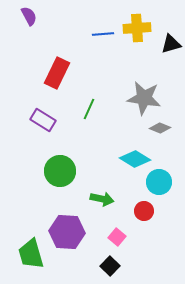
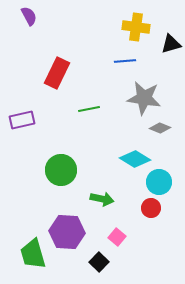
yellow cross: moved 1 px left, 1 px up; rotated 12 degrees clockwise
blue line: moved 22 px right, 27 px down
green line: rotated 55 degrees clockwise
purple rectangle: moved 21 px left; rotated 45 degrees counterclockwise
green circle: moved 1 px right, 1 px up
red circle: moved 7 px right, 3 px up
green trapezoid: moved 2 px right
black square: moved 11 px left, 4 px up
